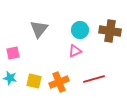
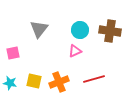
cyan star: moved 5 px down
